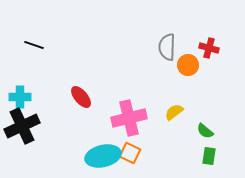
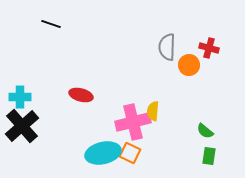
black line: moved 17 px right, 21 px up
orange circle: moved 1 px right
red ellipse: moved 2 px up; rotated 35 degrees counterclockwise
yellow semicircle: moved 21 px left, 1 px up; rotated 48 degrees counterclockwise
pink cross: moved 4 px right, 4 px down
black cross: rotated 16 degrees counterclockwise
cyan ellipse: moved 3 px up
